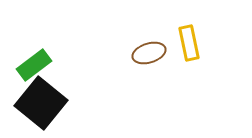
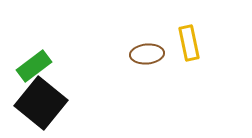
brown ellipse: moved 2 px left, 1 px down; rotated 12 degrees clockwise
green rectangle: moved 1 px down
